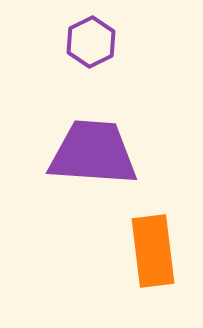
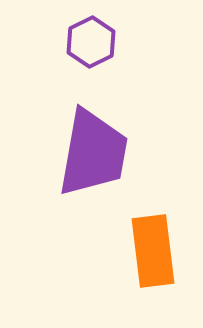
purple trapezoid: rotated 96 degrees clockwise
